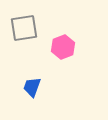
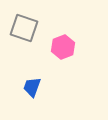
gray square: rotated 28 degrees clockwise
